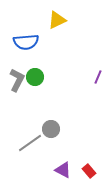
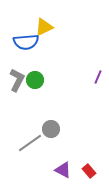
yellow triangle: moved 13 px left, 7 px down
green circle: moved 3 px down
